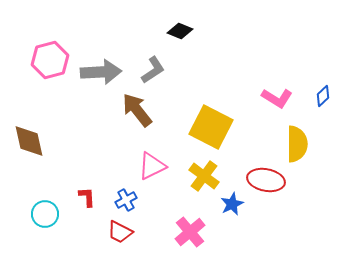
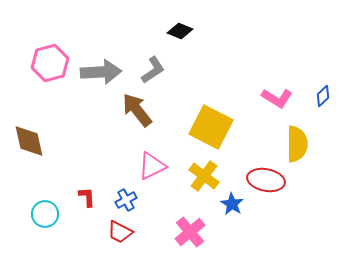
pink hexagon: moved 3 px down
blue star: rotated 15 degrees counterclockwise
